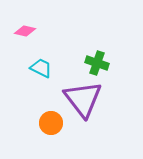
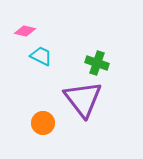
cyan trapezoid: moved 12 px up
orange circle: moved 8 px left
